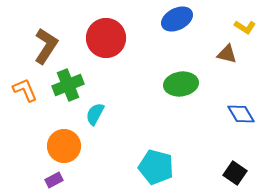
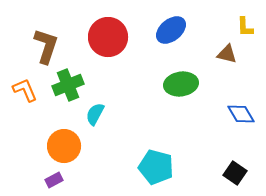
blue ellipse: moved 6 px left, 11 px down; rotated 12 degrees counterclockwise
yellow L-shape: rotated 55 degrees clockwise
red circle: moved 2 px right, 1 px up
brown L-shape: rotated 15 degrees counterclockwise
